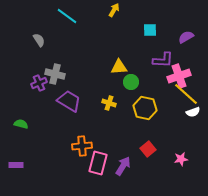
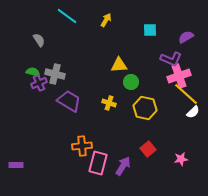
yellow arrow: moved 8 px left, 10 px down
purple L-shape: moved 8 px right, 1 px up; rotated 20 degrees clockwise
yellow triangle: moved 2 px up
white semicircle: rotated 24 degrees counterclockwise
green semicircle: moved 12 px right, 52 px up
